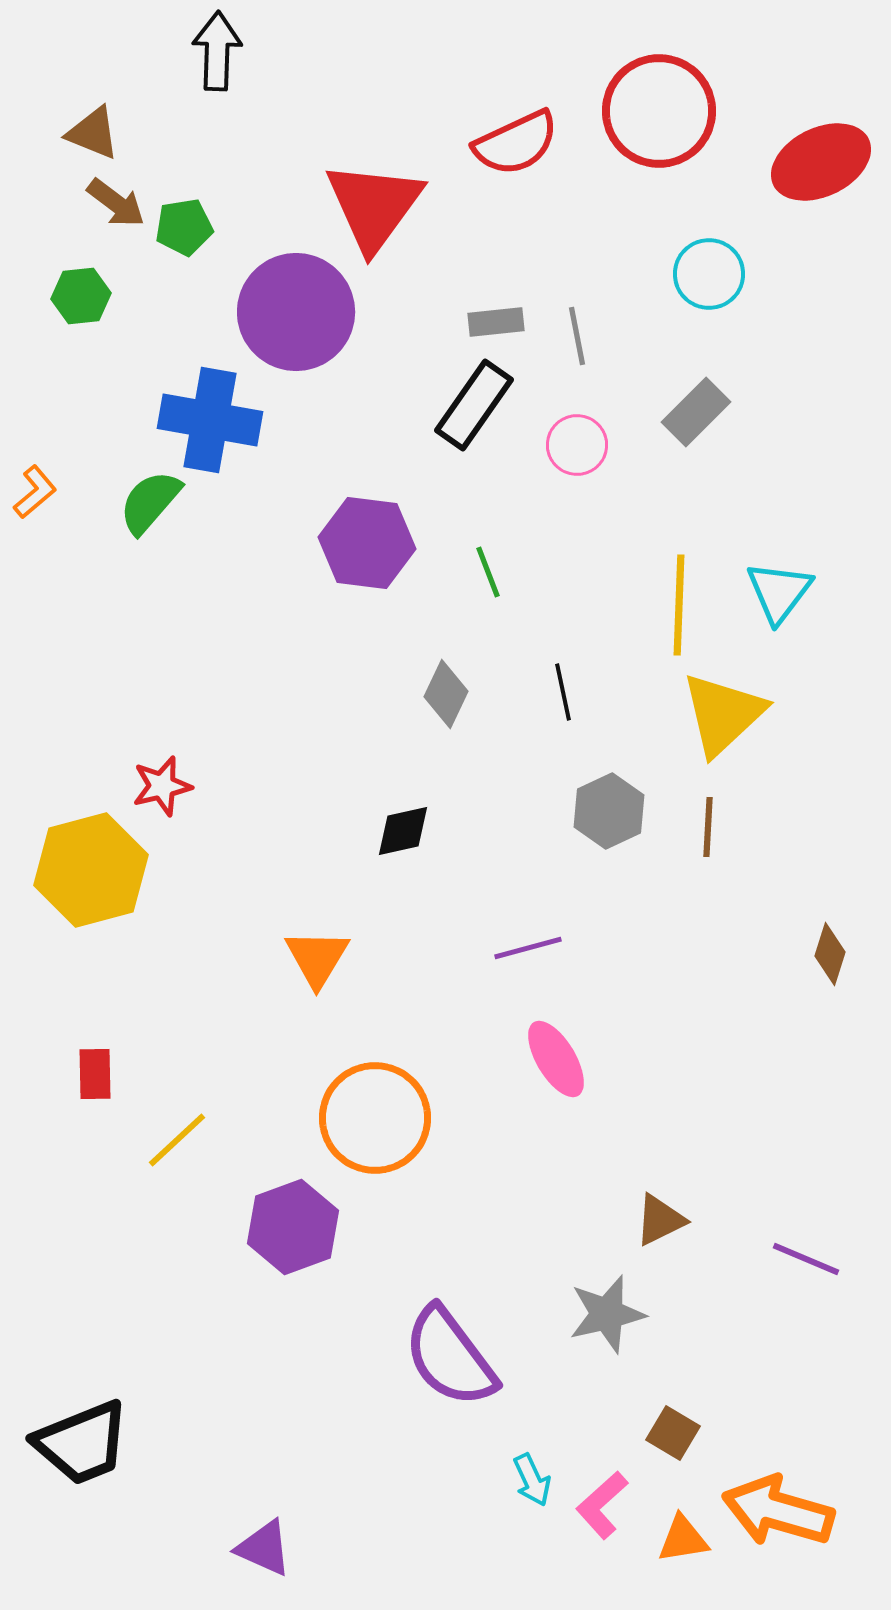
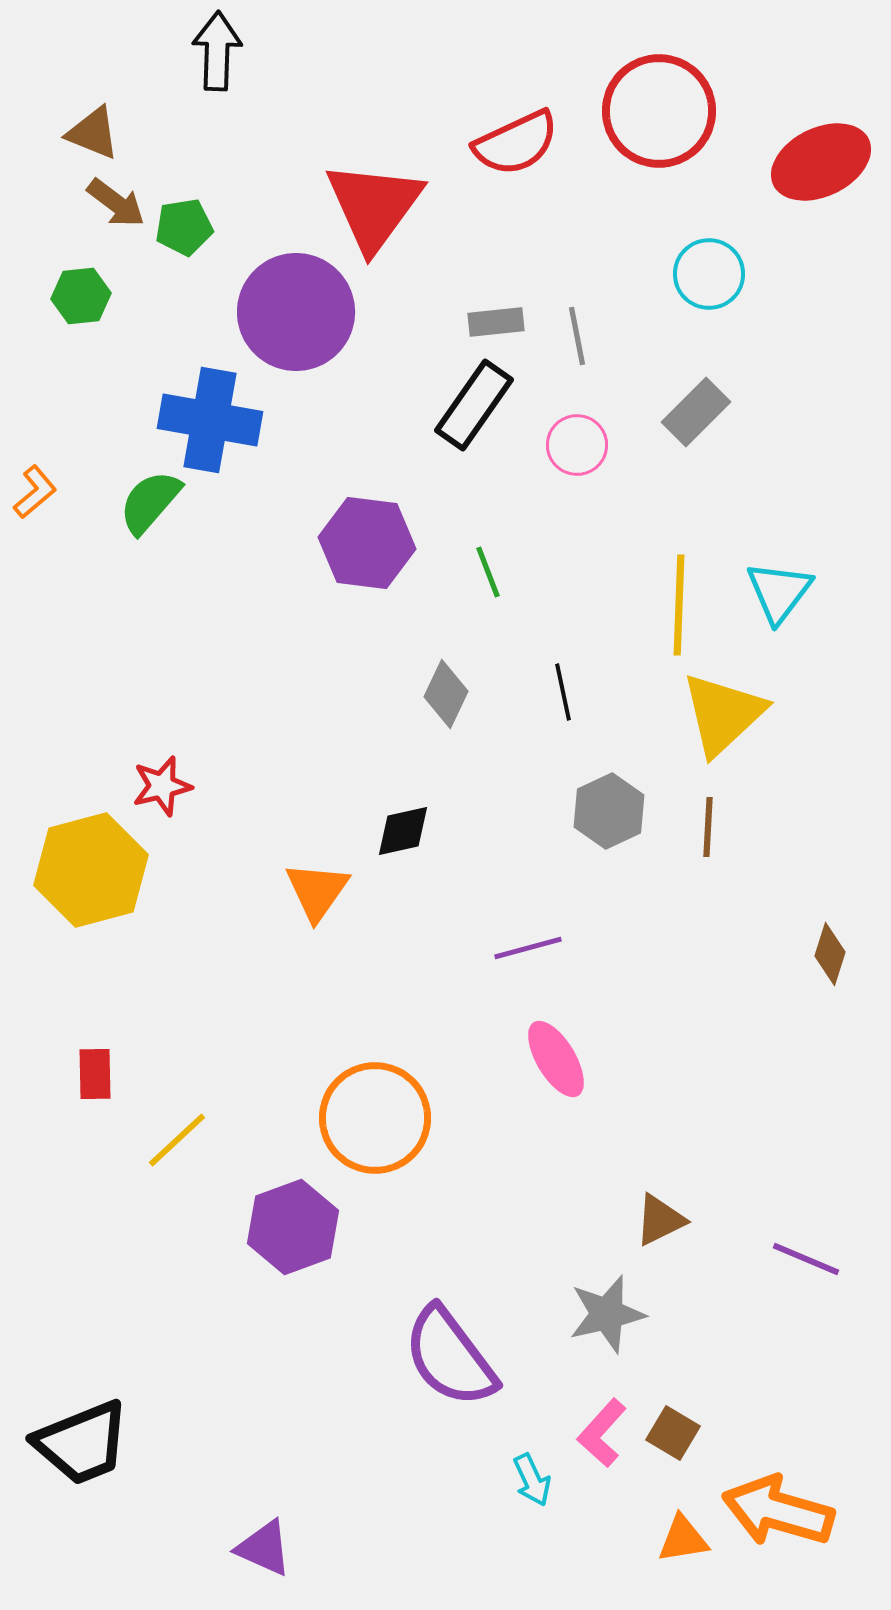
orange triangle at (317, 958): moved 67 px up; rotated 4 degrees clockwise
pink L-shape at (602, 1505): moved 72 px up; rotated 6 degrees counterclockwise
